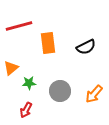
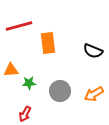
black semicircle: moved 7 px right, 4 px down; rotated 48 degrees clockwise
orange triangle: moved 2 px down; rotated 35 degrees clockwise
orange arrow: rotated 18 degrees clockwise
red arrow: moved 1 px left, 4 px down
